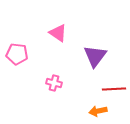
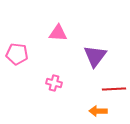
pink triangle: rotated 30 degrees counterclockwise
orange arrow: rotated 12 degrees clockwise
